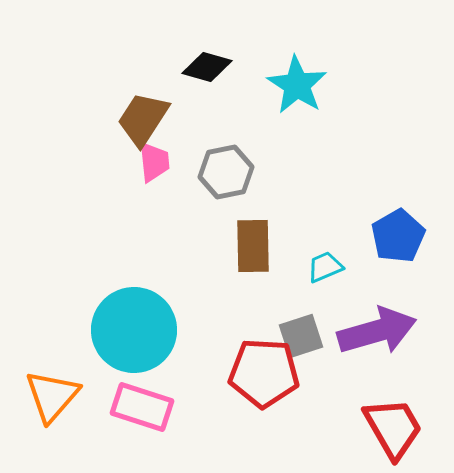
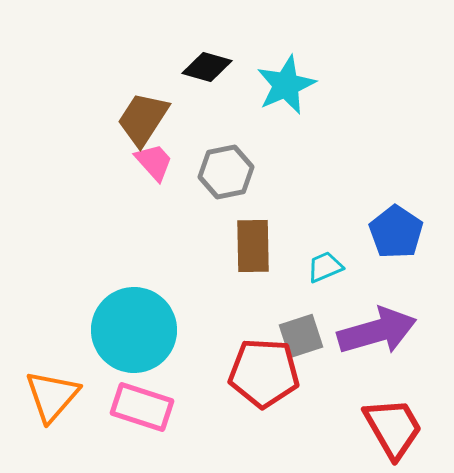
cyan star: moved 11 px left; rotated 16 degrees clockwise
pink trapezoid: rotated 36 degrees counterclockwise
blue pentagon: moved 2 px left, 4 px up; rotated 8 degrees counterclockwise
